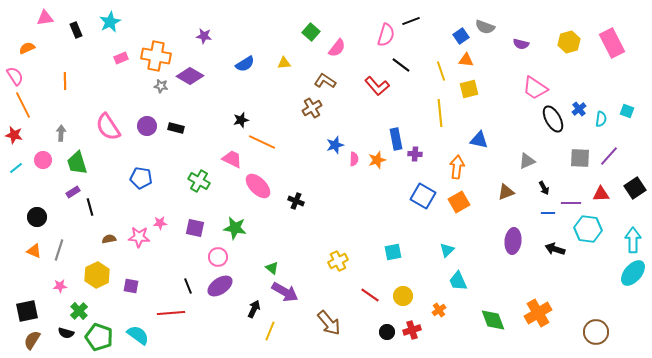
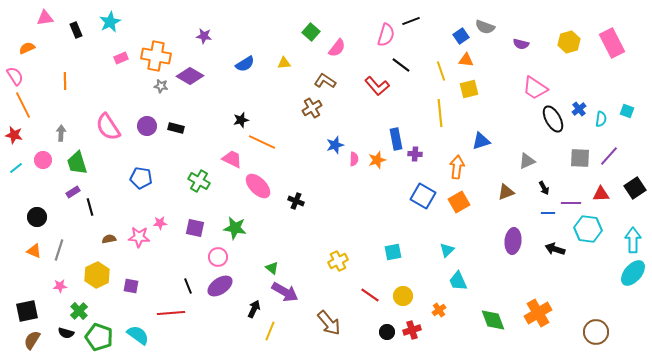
blue triangle at (479, 140): moved 2 px right, 1 px down; rotated 30 degrees counterclockwise
